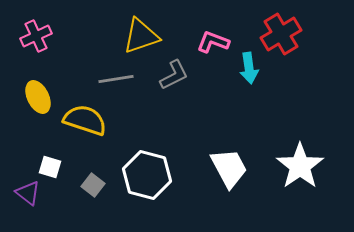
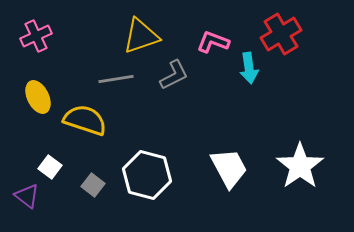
white square: rotated 20 degrees clockwise
purple triangle: moved 1 px left, 3 px down
